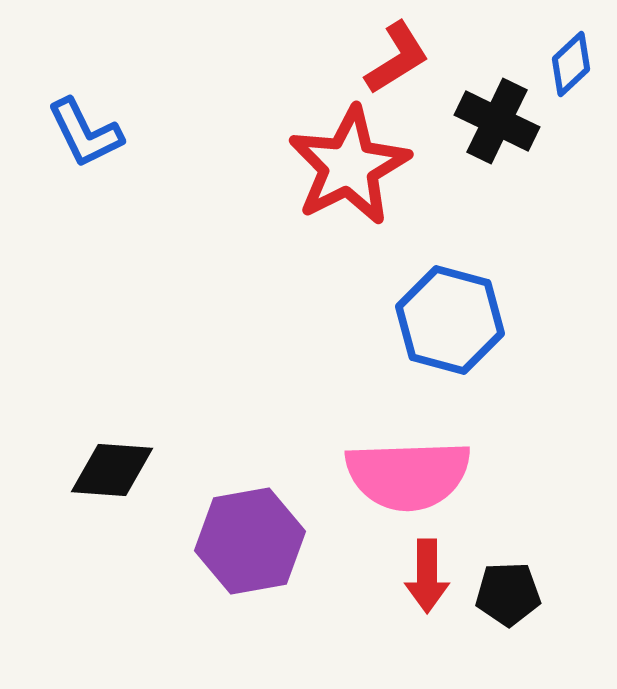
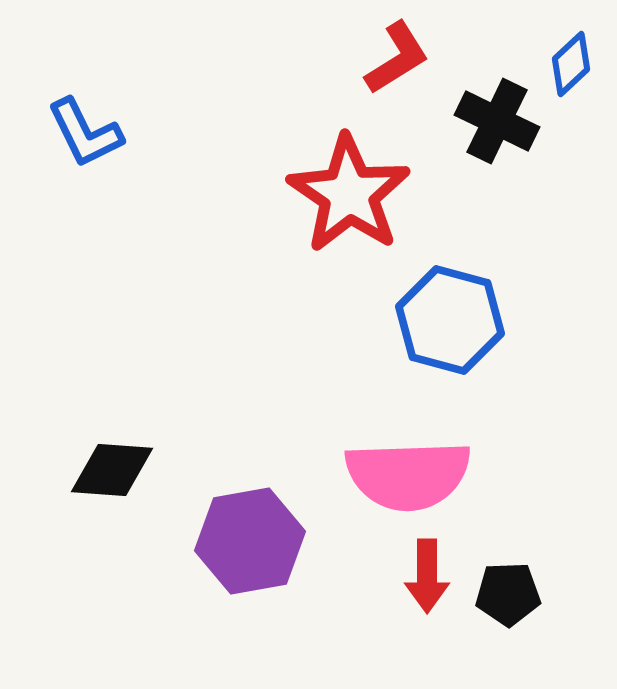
red star: moved 28 px down; rotated 11 degrees counterclockwise
